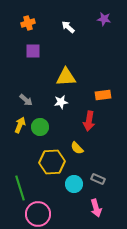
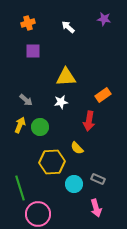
orange rectangle: rotated 28 degrees counterclockwise
